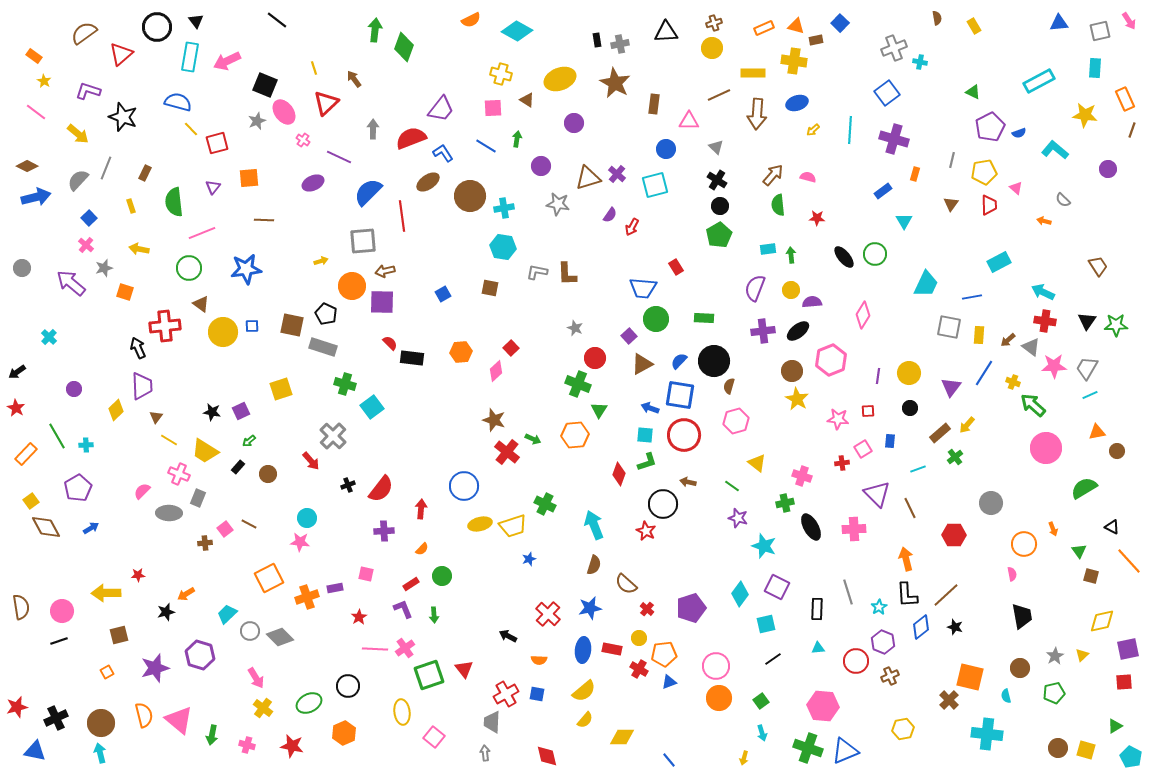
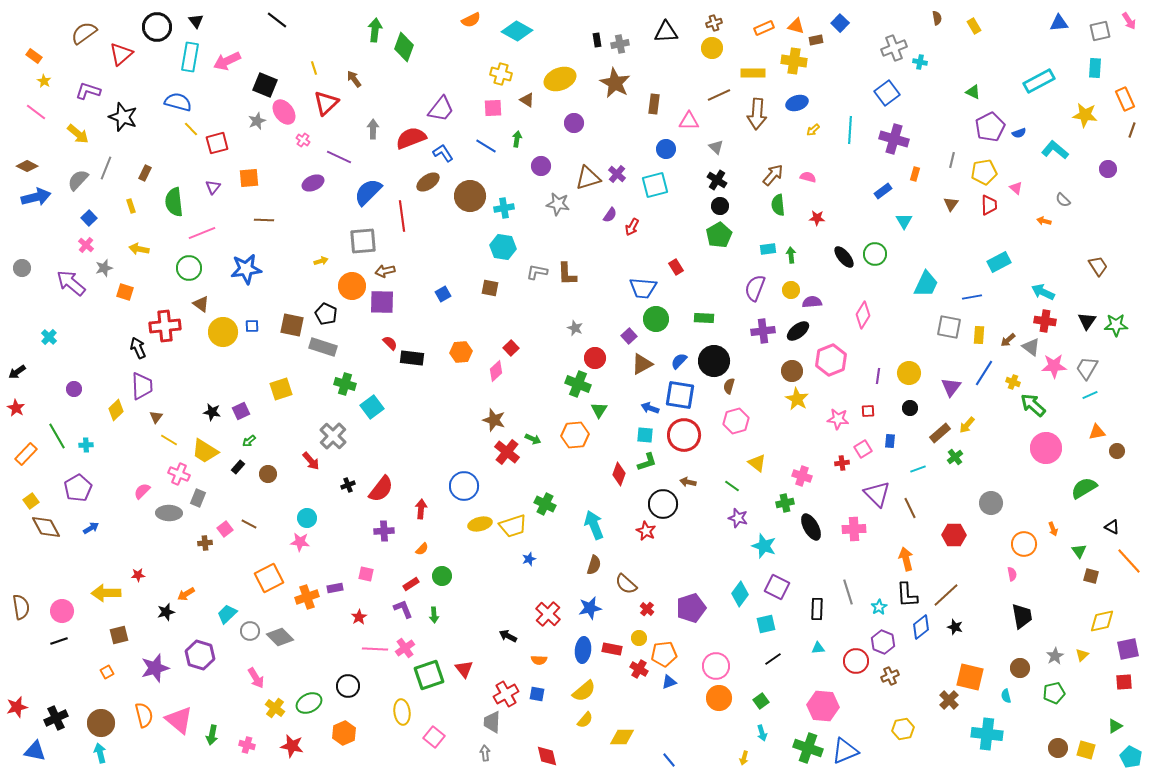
yellow cross at (263, 708): moved 12 px right
